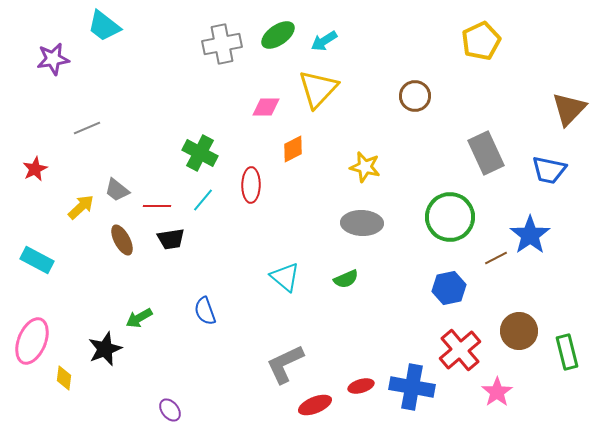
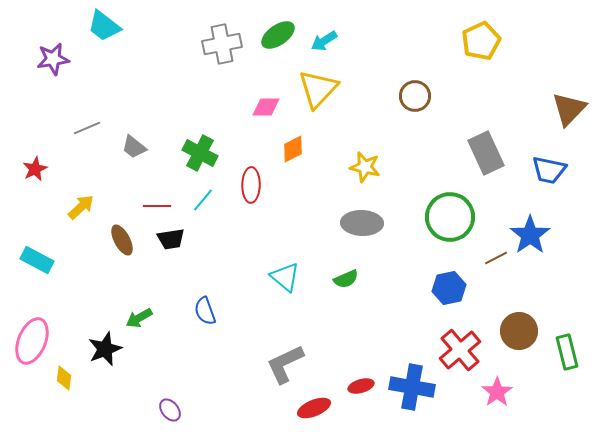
gray trapezoid at (117, 190): moved 17 px right, 43 px up
red ellipse at (315, 405): moved 1 px left, 3 px down
